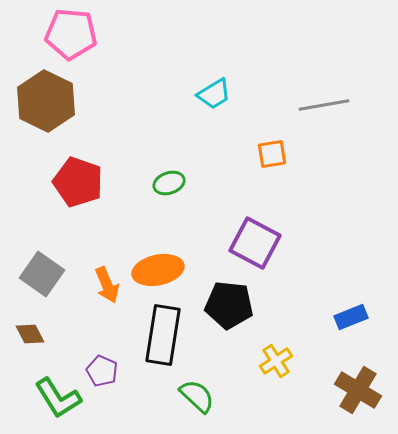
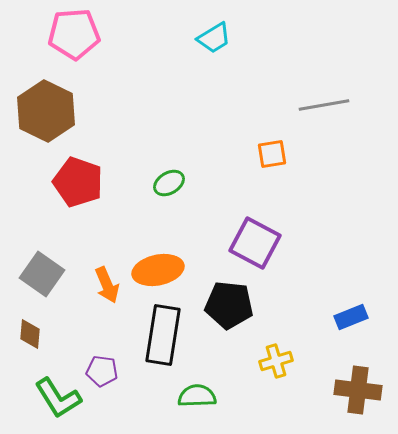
pink pentagon: moved 3 px right; rotated 9 degrees counterclockwise
cyan trapezoid: moved 56 px up
brown hexagon: moved 10 px down
green ellipse: rotated 12 degrees counterclockwise
brown diamond: rotated 32 degrees clockwise
yellow cross: rotated 16 degrees clockwise
purple pentagon: rotated 16 degrees counterclockwise
brown cross: rotated 24 degrees counterclockwise
green semicircle: rotated 45 degrees counterclockwise
